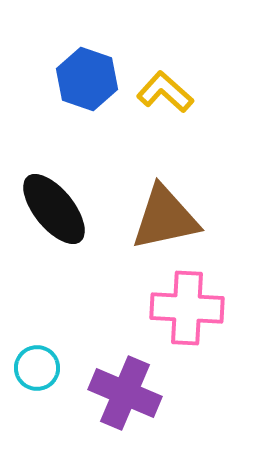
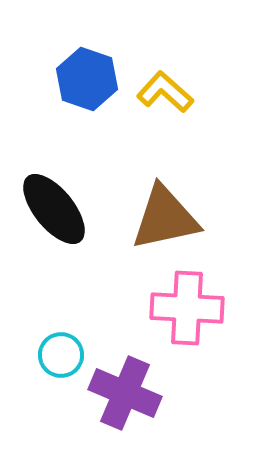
cyan circle: moved 24 px right, 13 px up
